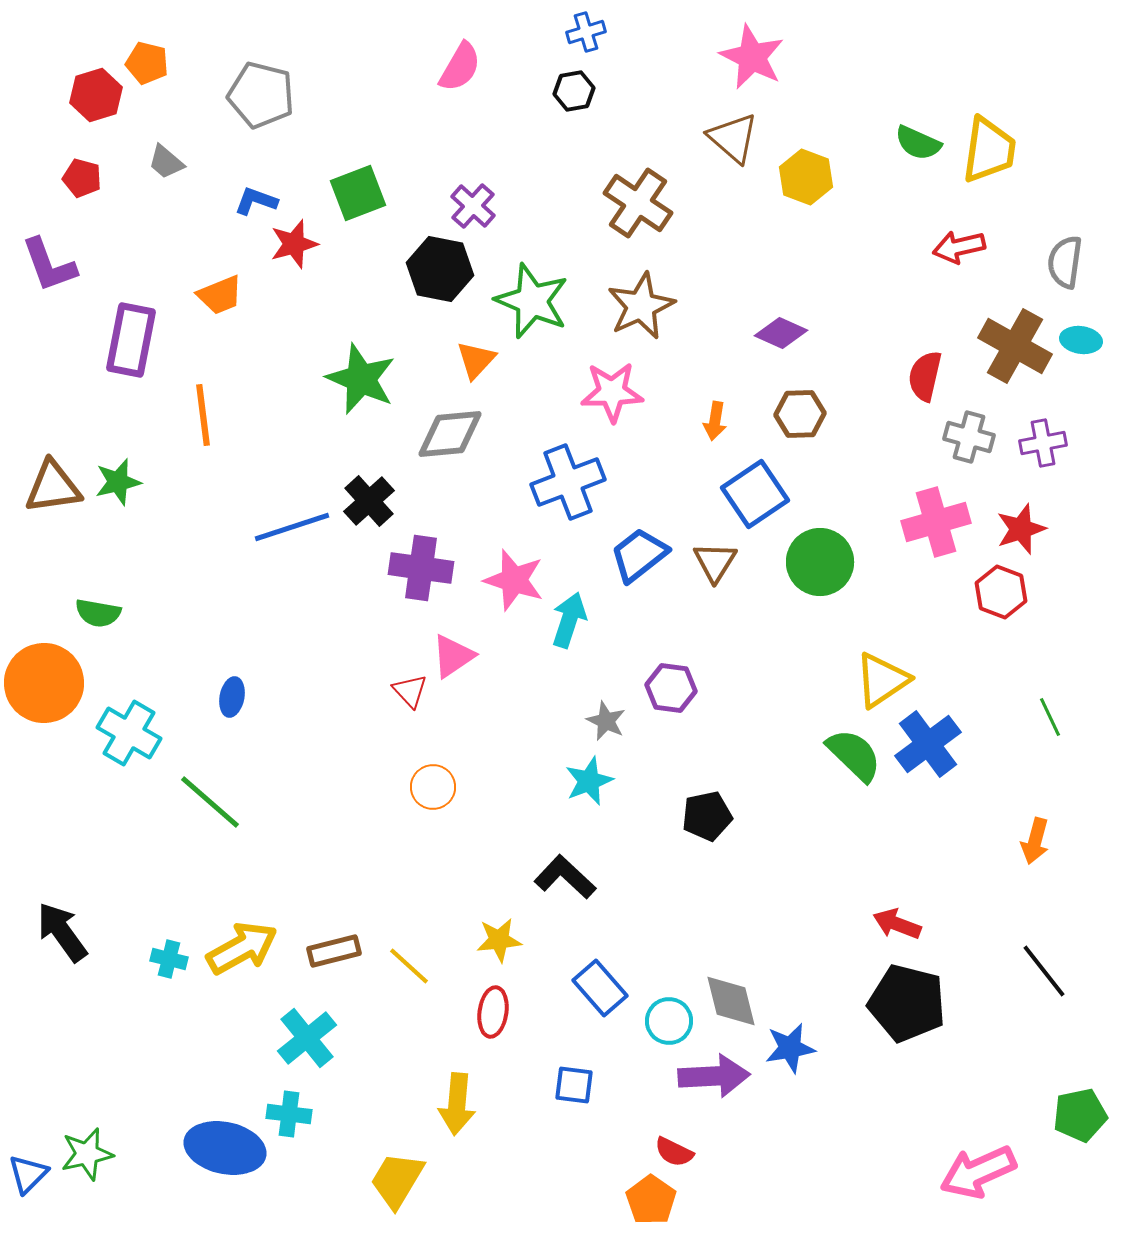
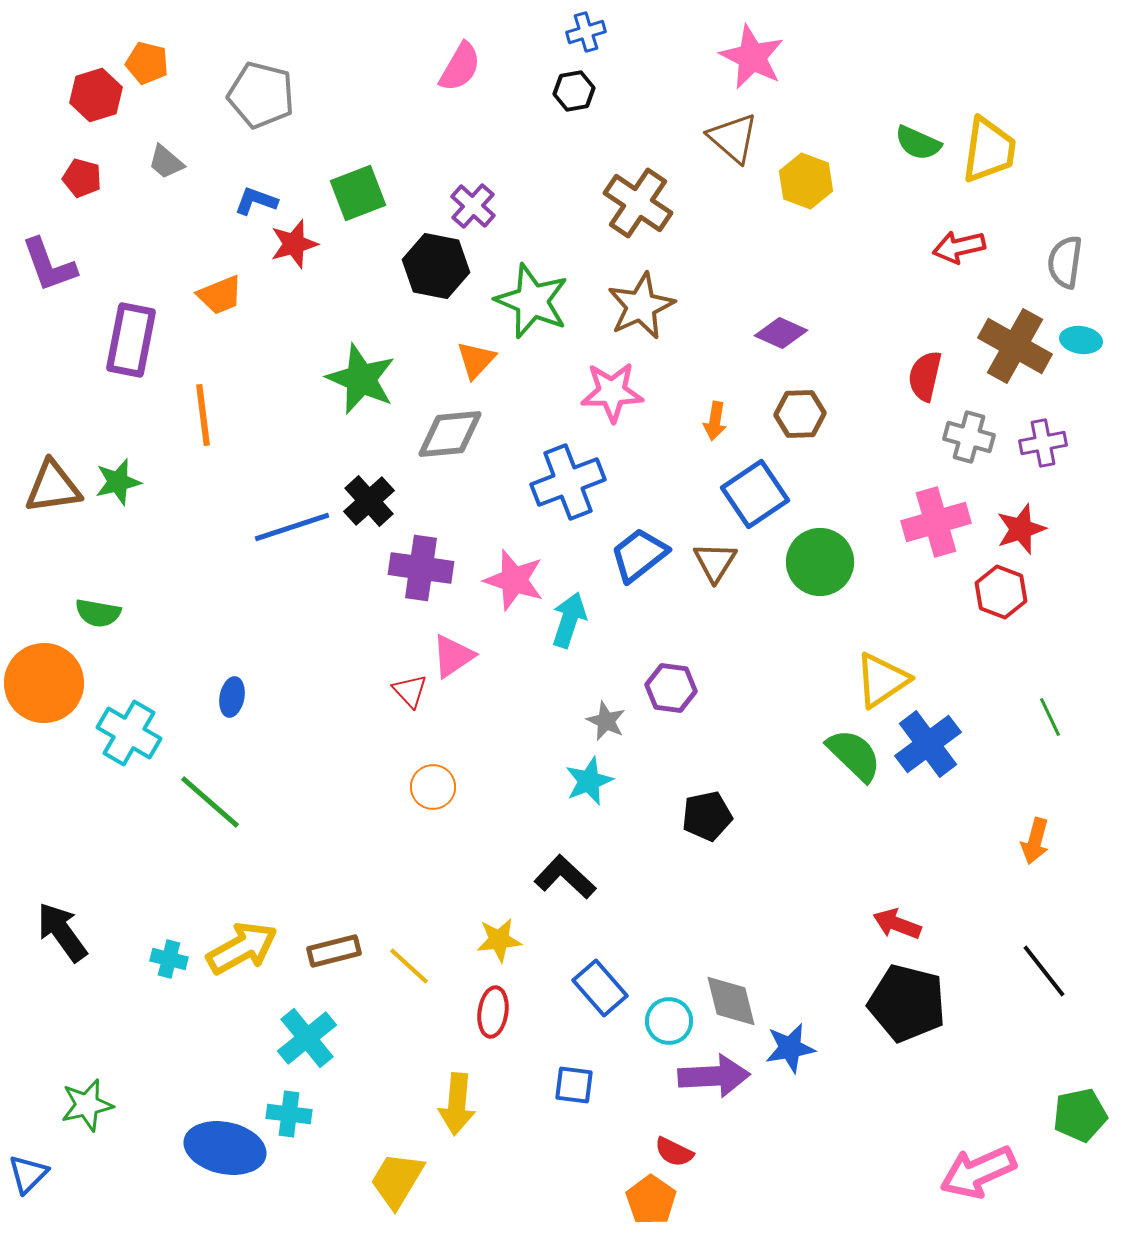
yellow hexagon at (806, 177): moved 4 px down
black hexagon at (440, 269): moved 4 px left, 3 px up
green star at (87, 1154): moved 49 px up
